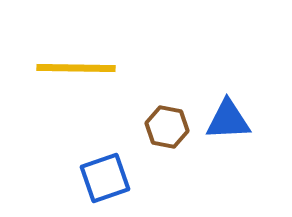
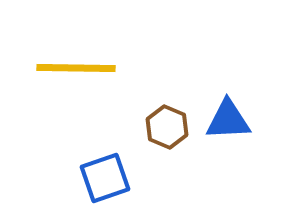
brown hexagon: rotated 12 degrees clockwise
